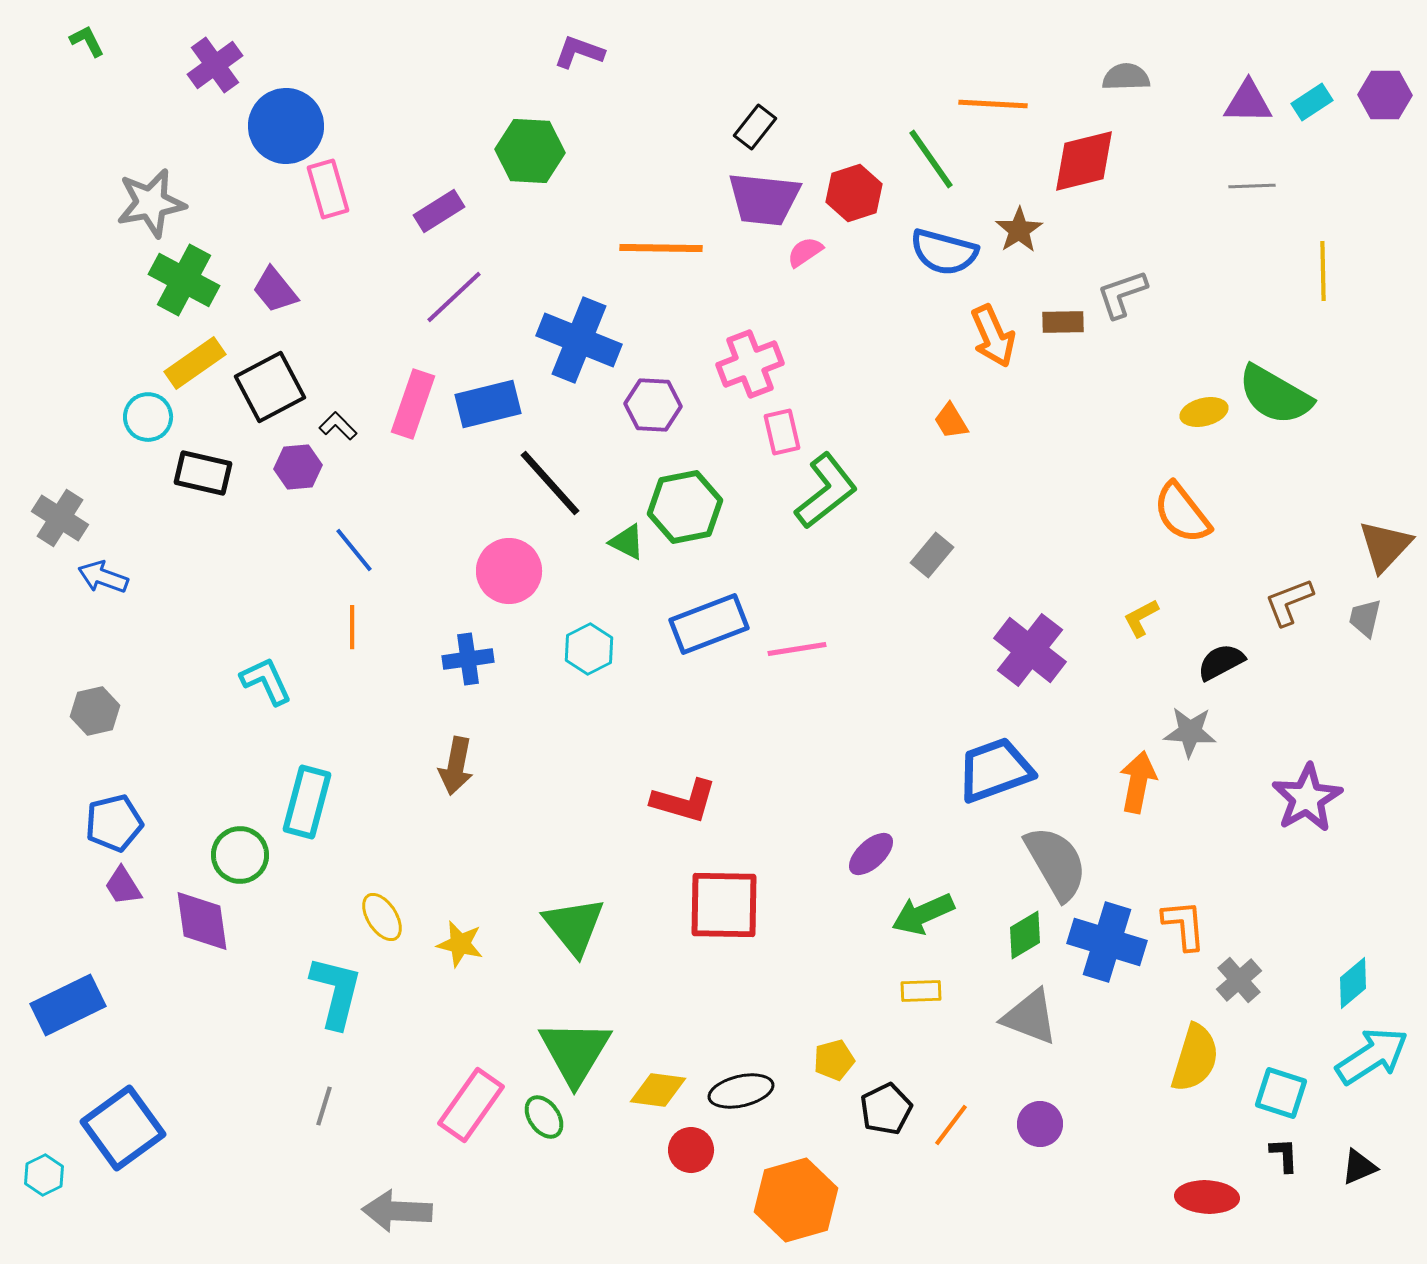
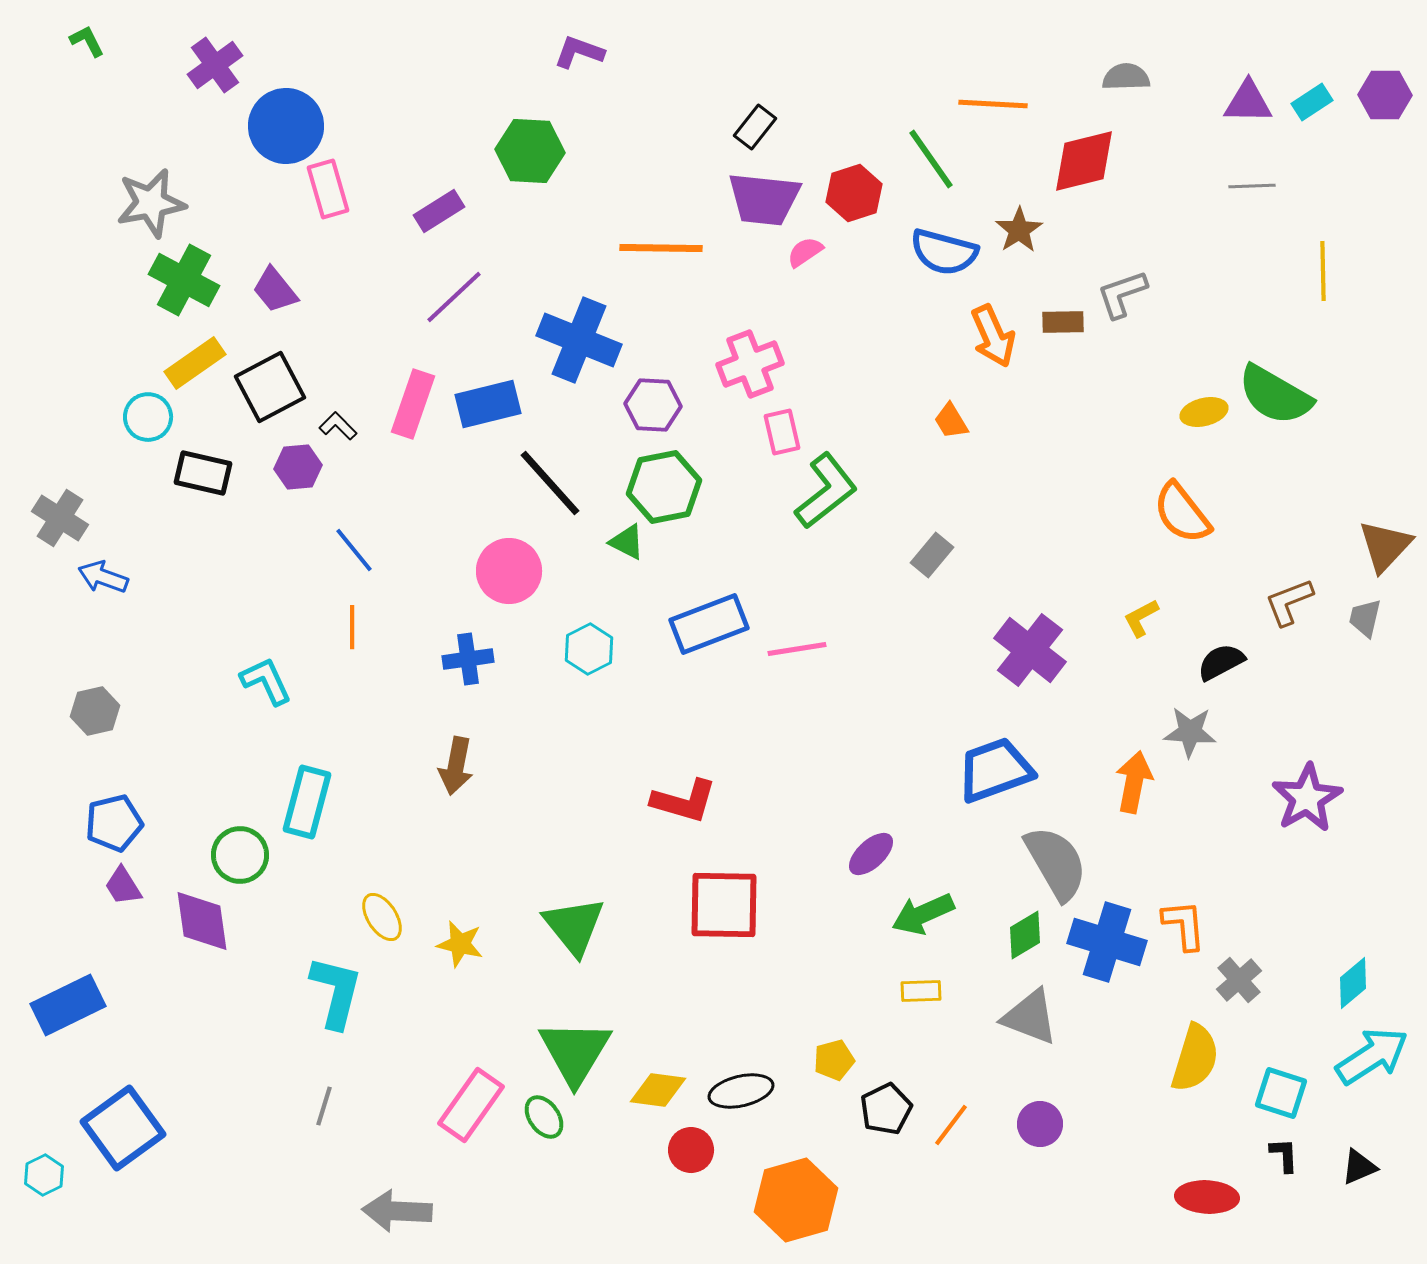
green hexagon at (685, 507): moved 21 px left, 20 px up
orange arrow at (1138, 782): moved 4 px left
